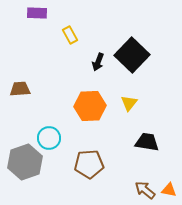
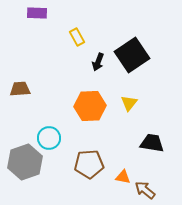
yellow rectangle: moved 7 px right, 2 px down
black square: rotated 12 degrees clockwise
black trapezoid: moved 5 px right, 1 px down
orange triangle: moved 46 px left, 13 px up
